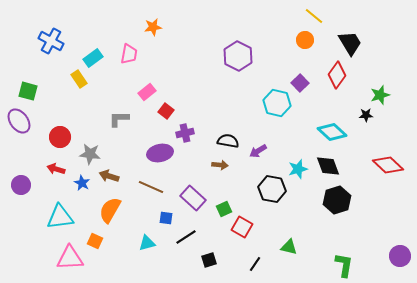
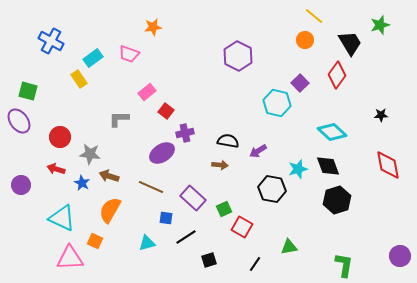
pink trapezoid at (129, 54): rotated 100 degrees clockwise
green star at (380, 95): moved 70 px up
black star at (366, 115): moved 15 px right
purple ellipse at (160, 153): moved 2 px right; rotated 20 degrees counterclockwise
red diamond at (388, 165): rotated 36 degrees clockwise
cyan triangle at (60, 217): moved 2 px right, 1 px down; rotated 32 degrees clockwise
green triangle at (289, 247): rotated 24 degrees counterclockwise
